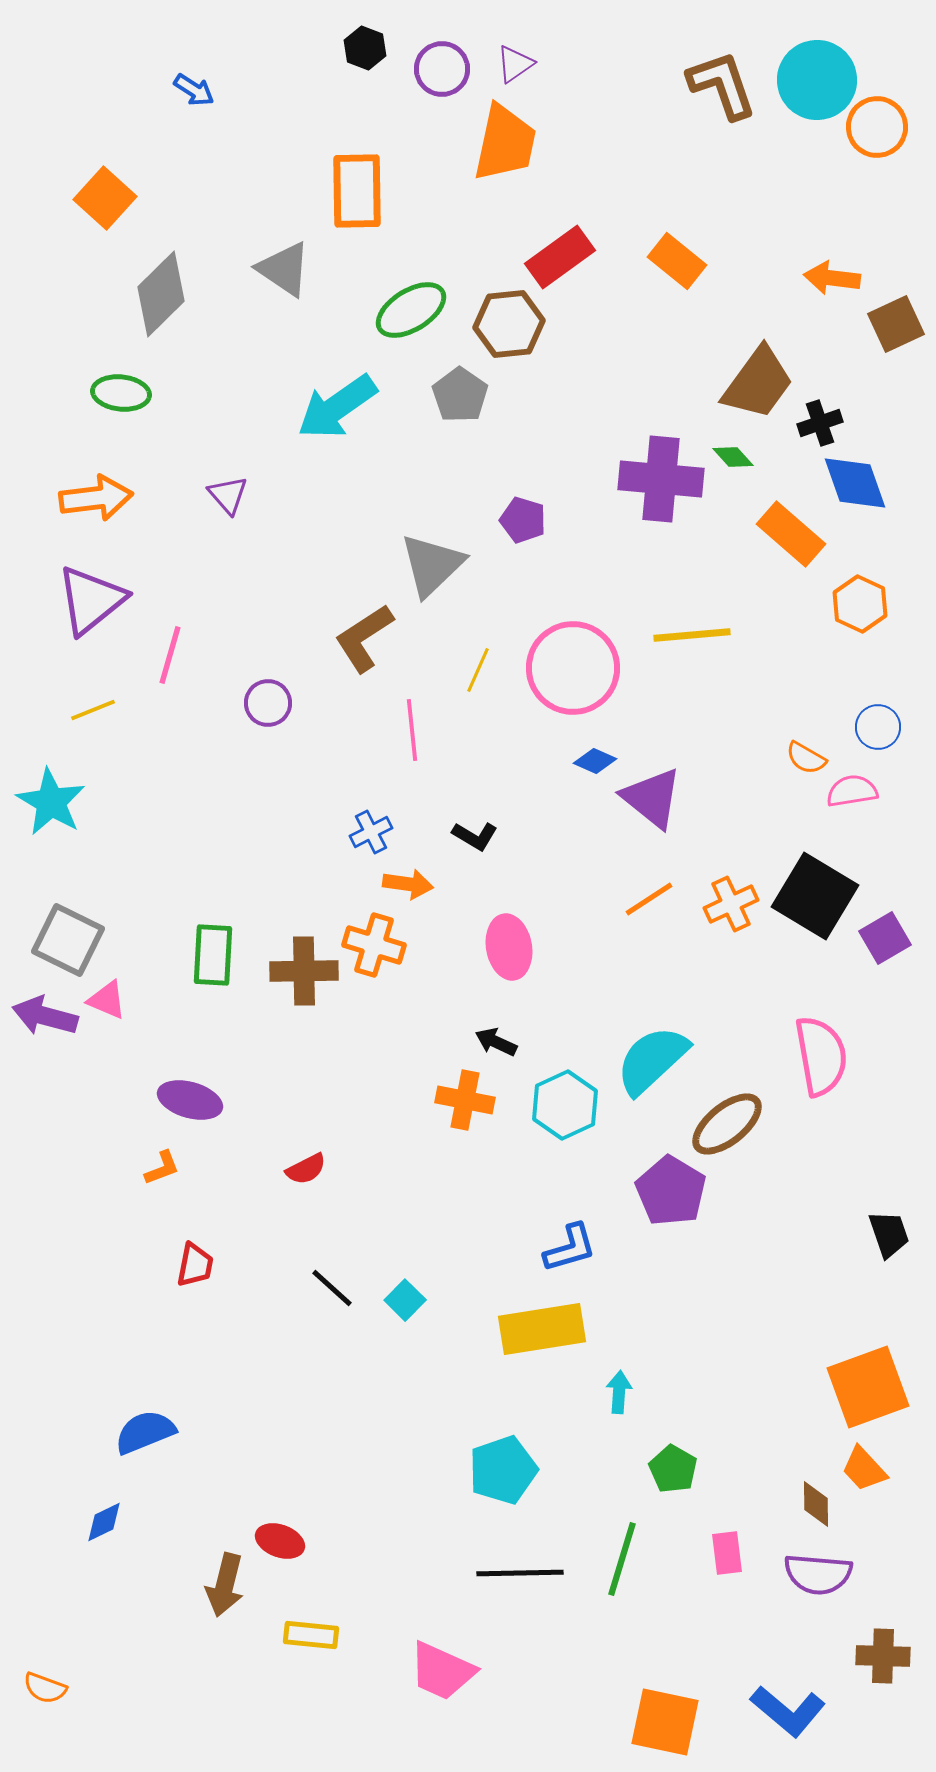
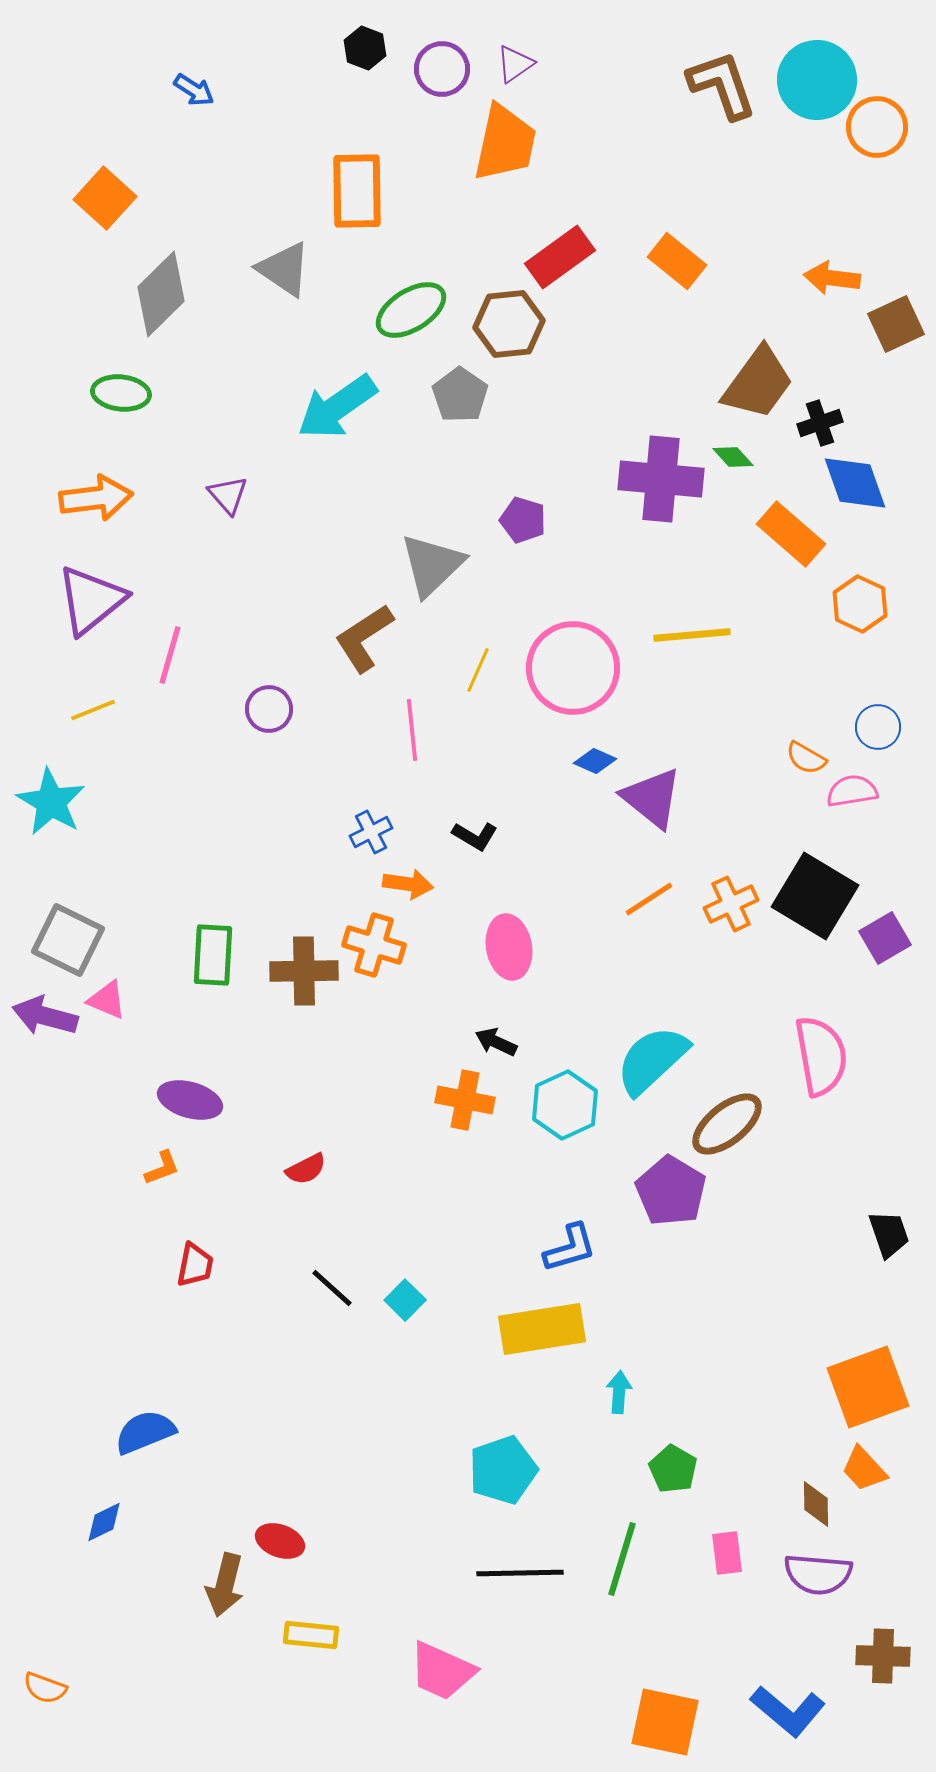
purple circle at (268, 703): moved 1 px right, 6 px down
